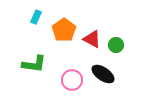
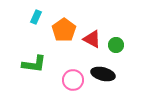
black ellipse: rotated 20 degrees counterclockwise
pink circle: moved 1 px right
